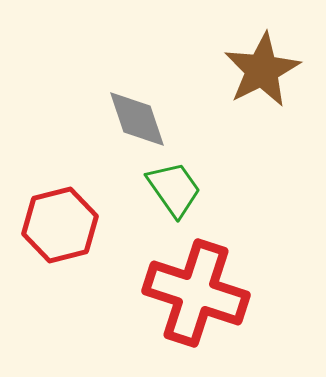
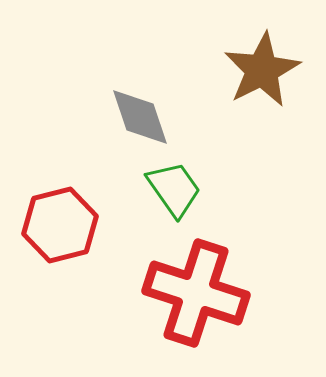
gray diamond: moved 3 px right, 2 px up
